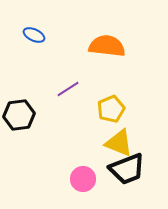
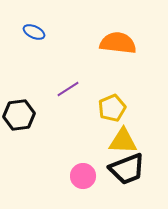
blue ellipse: moved 3 px up
orange semicircle: moved 11 px right, 3 px up
yellow pentagon: moved 1 px right, 1 px up
yellow triangle: moved 4 px right, 2 px up; rotated 20 degrees counterclockwise
pink circle: moved 3 px up
